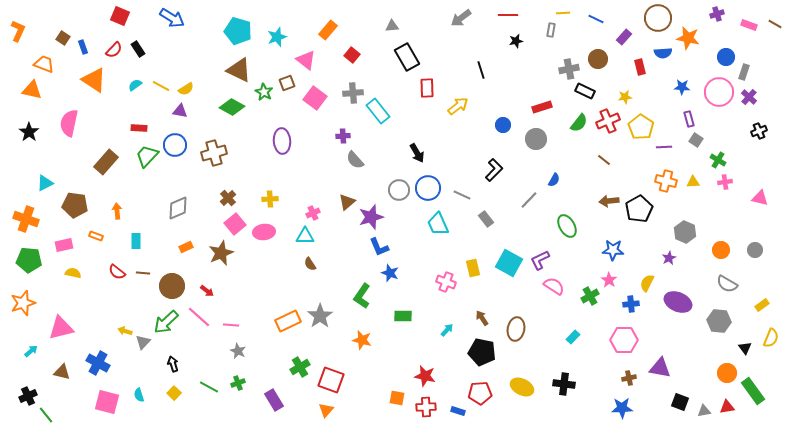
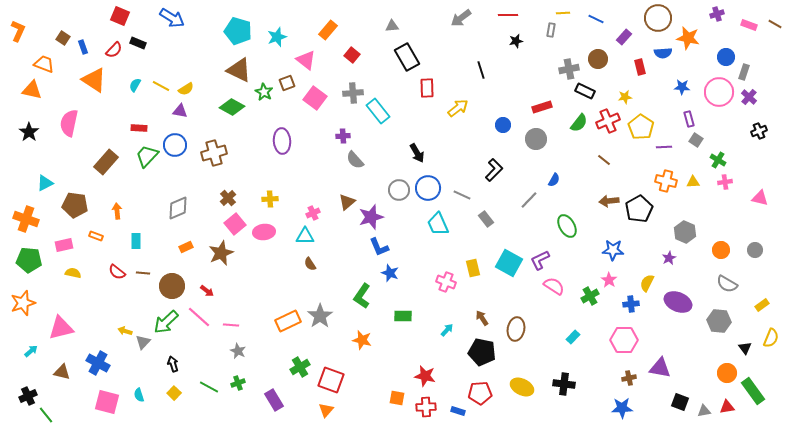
black rectangle at (138, 49): moved 6 px up; rotated 35 degrees counterclockwise
cyan semicircle at (135, 85): rotated 24 degrees counterclockwise
yellow arrow at (458, 106): moved 2 px down
